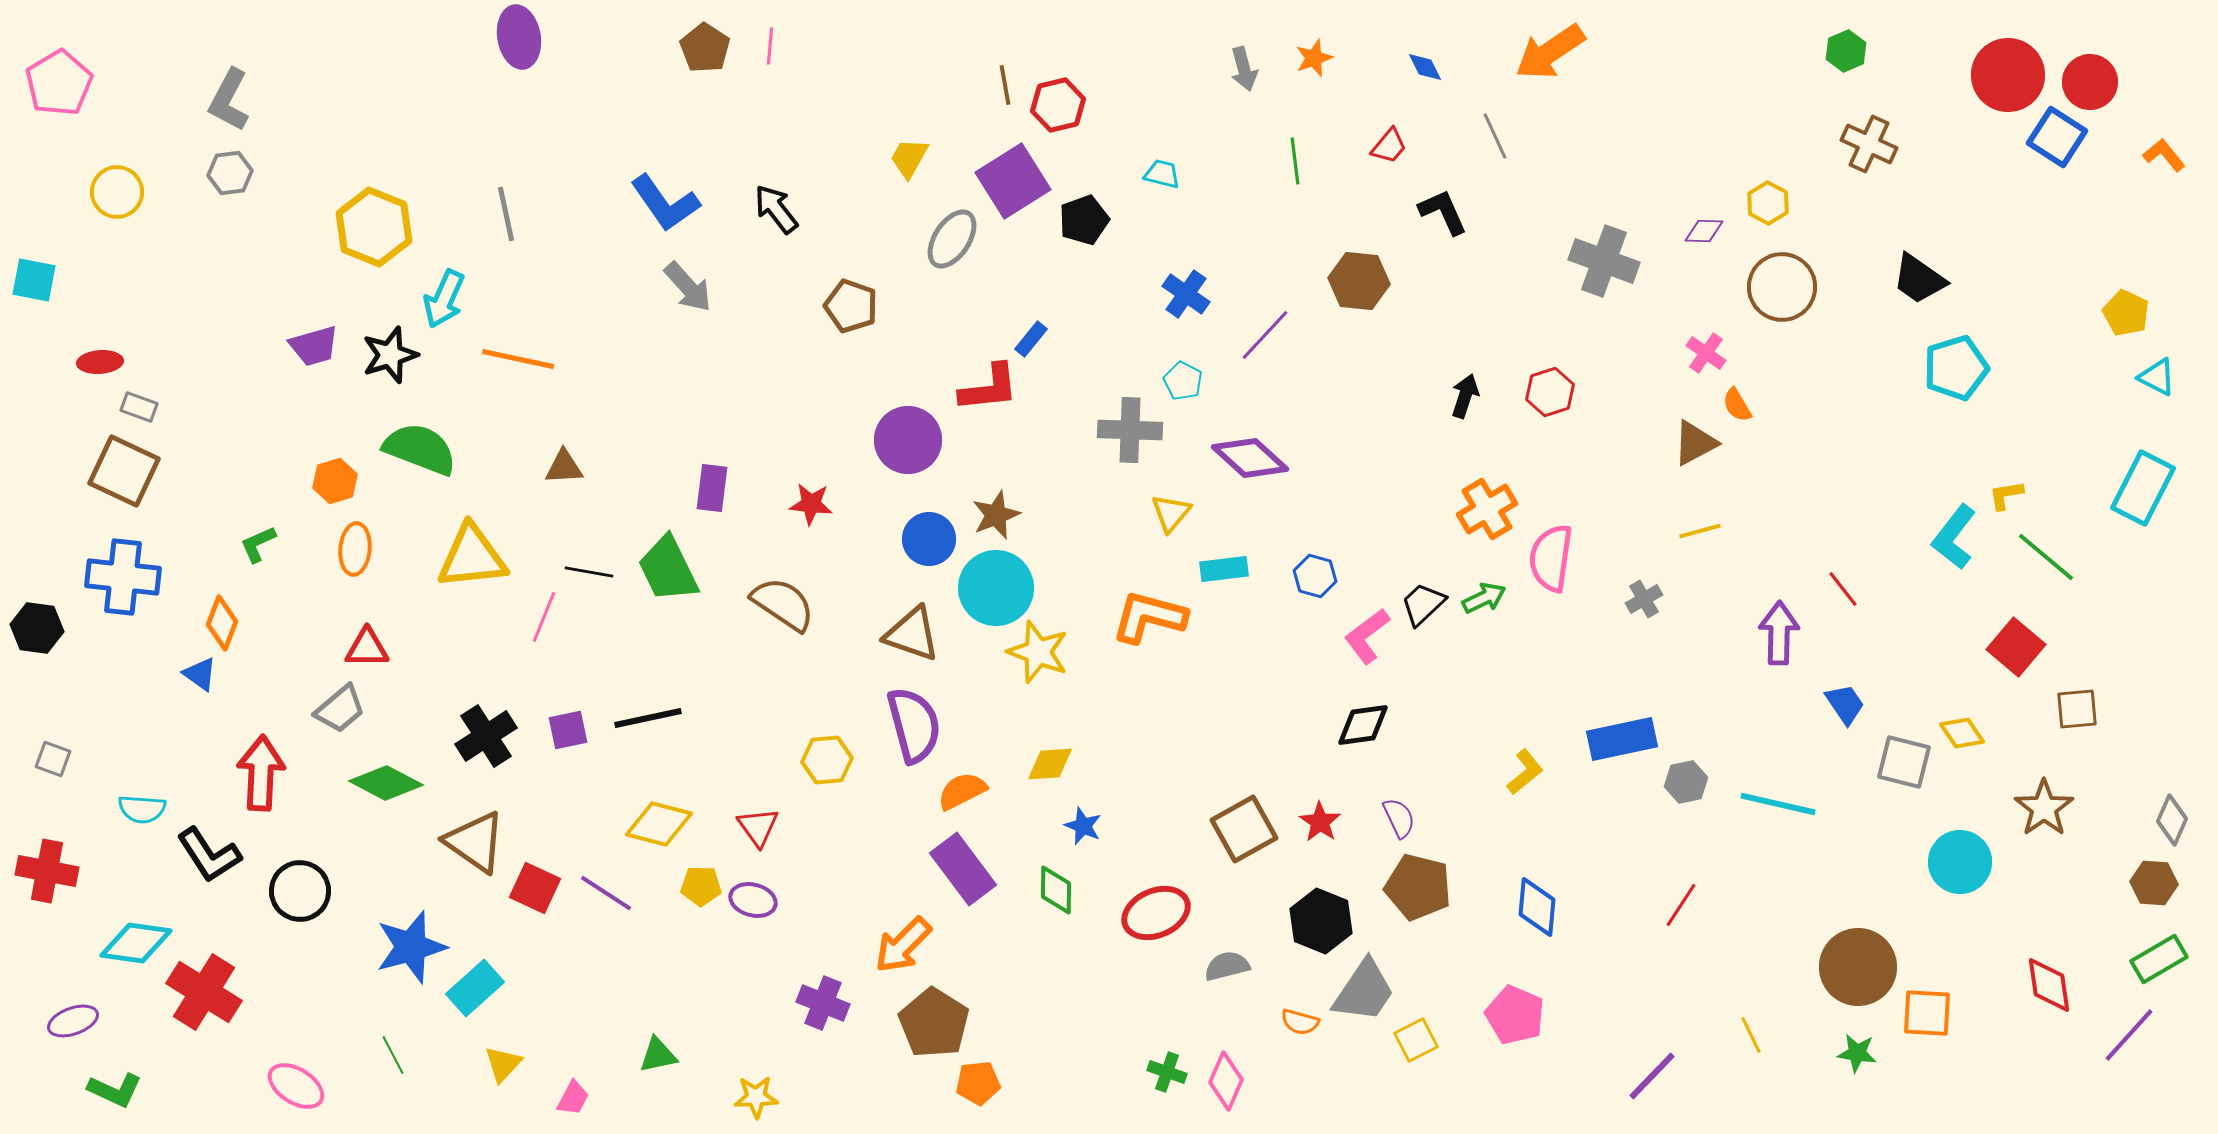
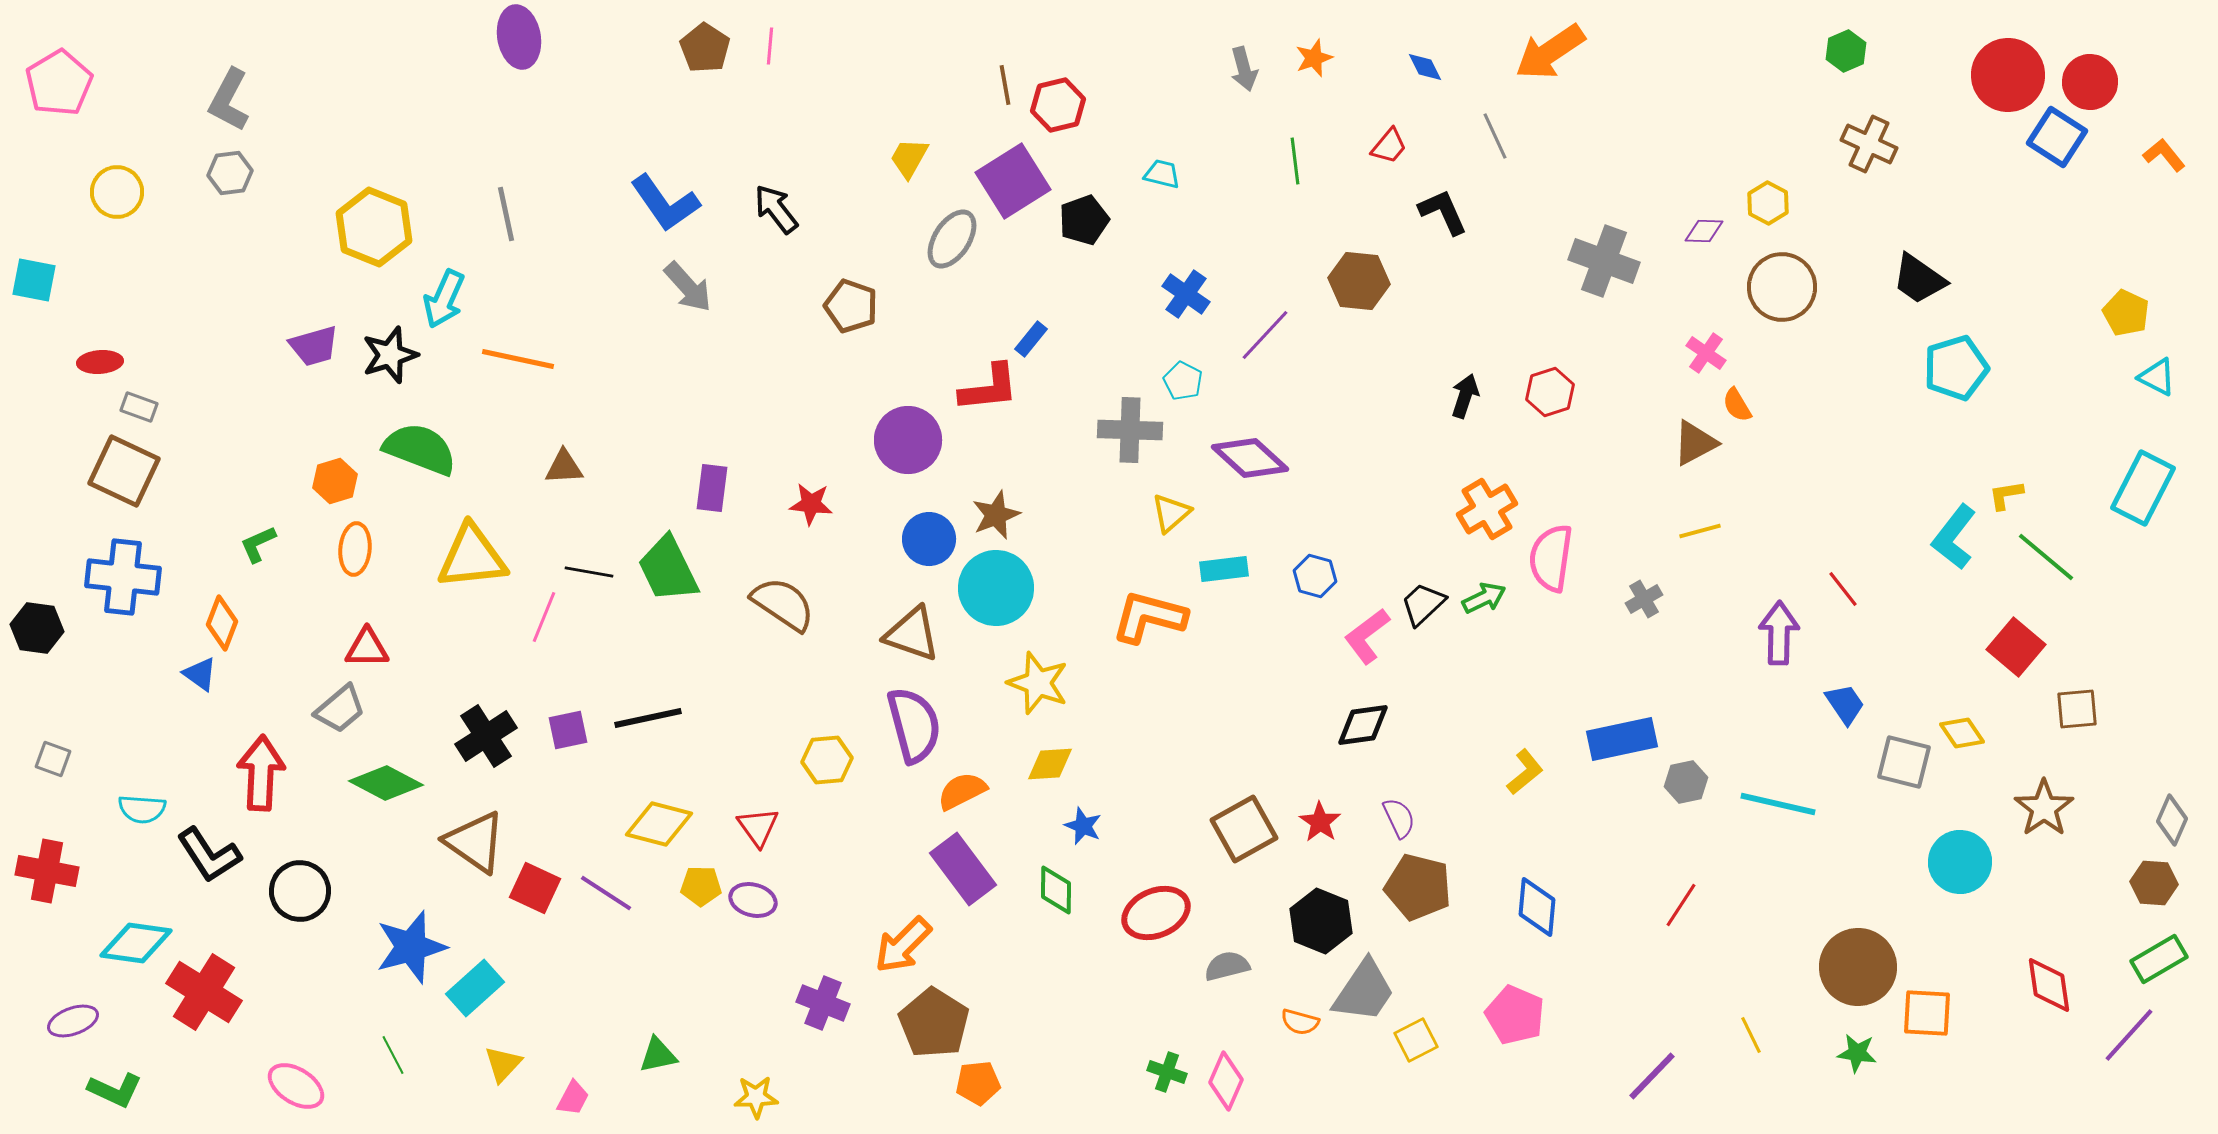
yellow triangle at (1171, 513): rotated 9 degrees clockwise
yellow star at (1038, 652): moved 31 px down
